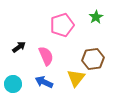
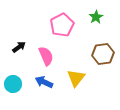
pink pentagon: rotated 10 degrees counterclockwise
brown hexagon: moved 10 px right, 5 px up
